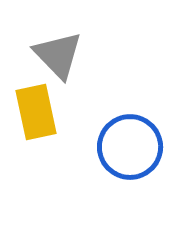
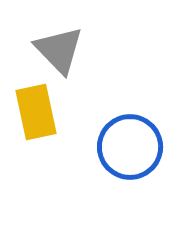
gray triangle: moved 1 px right, 5 px up
